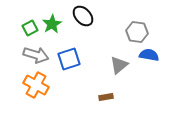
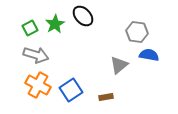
green star: moved 3 px right
blue square: moved 2 px right, 31 px down; rotated 15 degrees counterclockwise
orange cross: moved 2 px right
